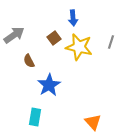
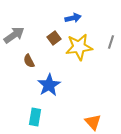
blue arrow: rotated 98 degrees counterclockwise
yellow star: rotated 20 degrees counterclockwise
